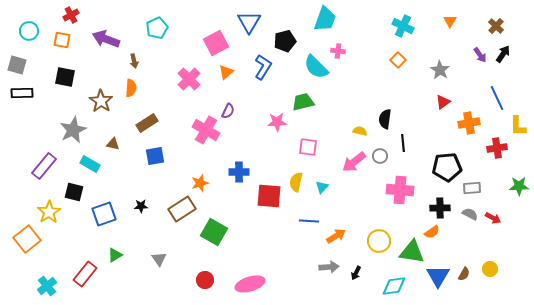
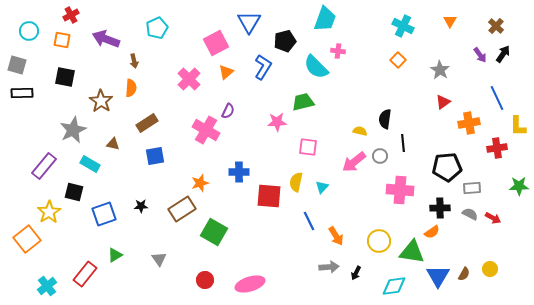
blue line at (309, 221): rotated 60 degrees clockwise
orange arrow at (336, 236): rotated 90 degrees clockwise
